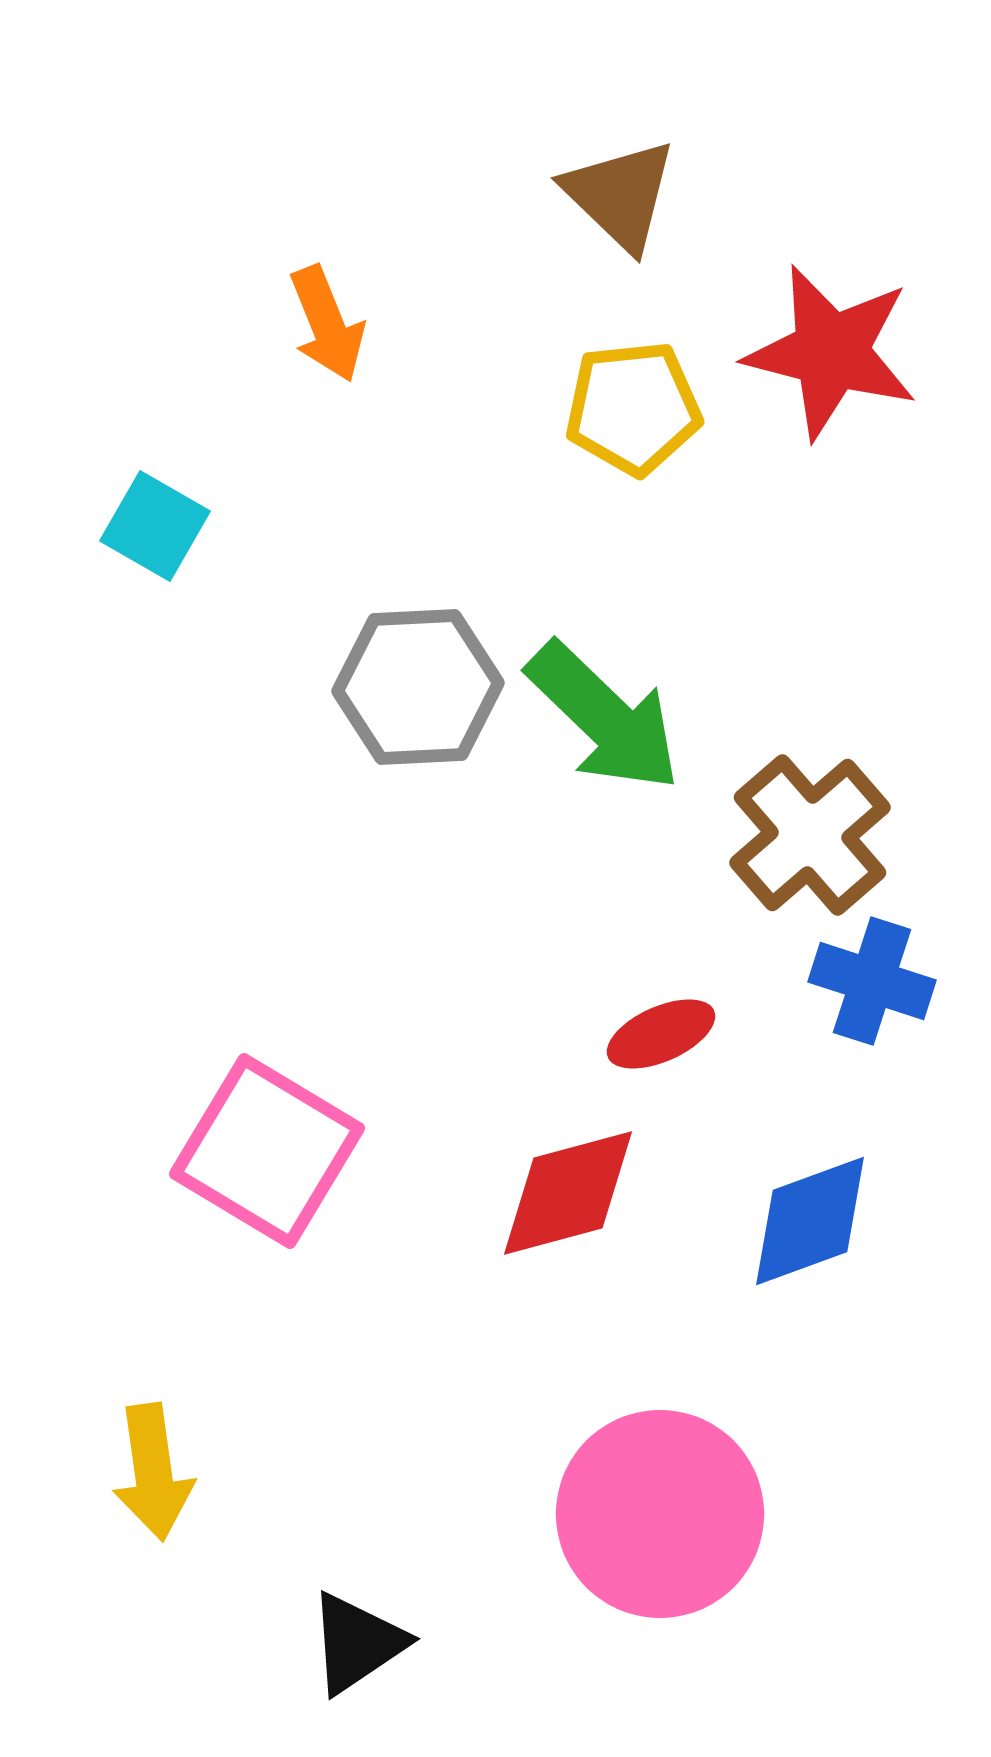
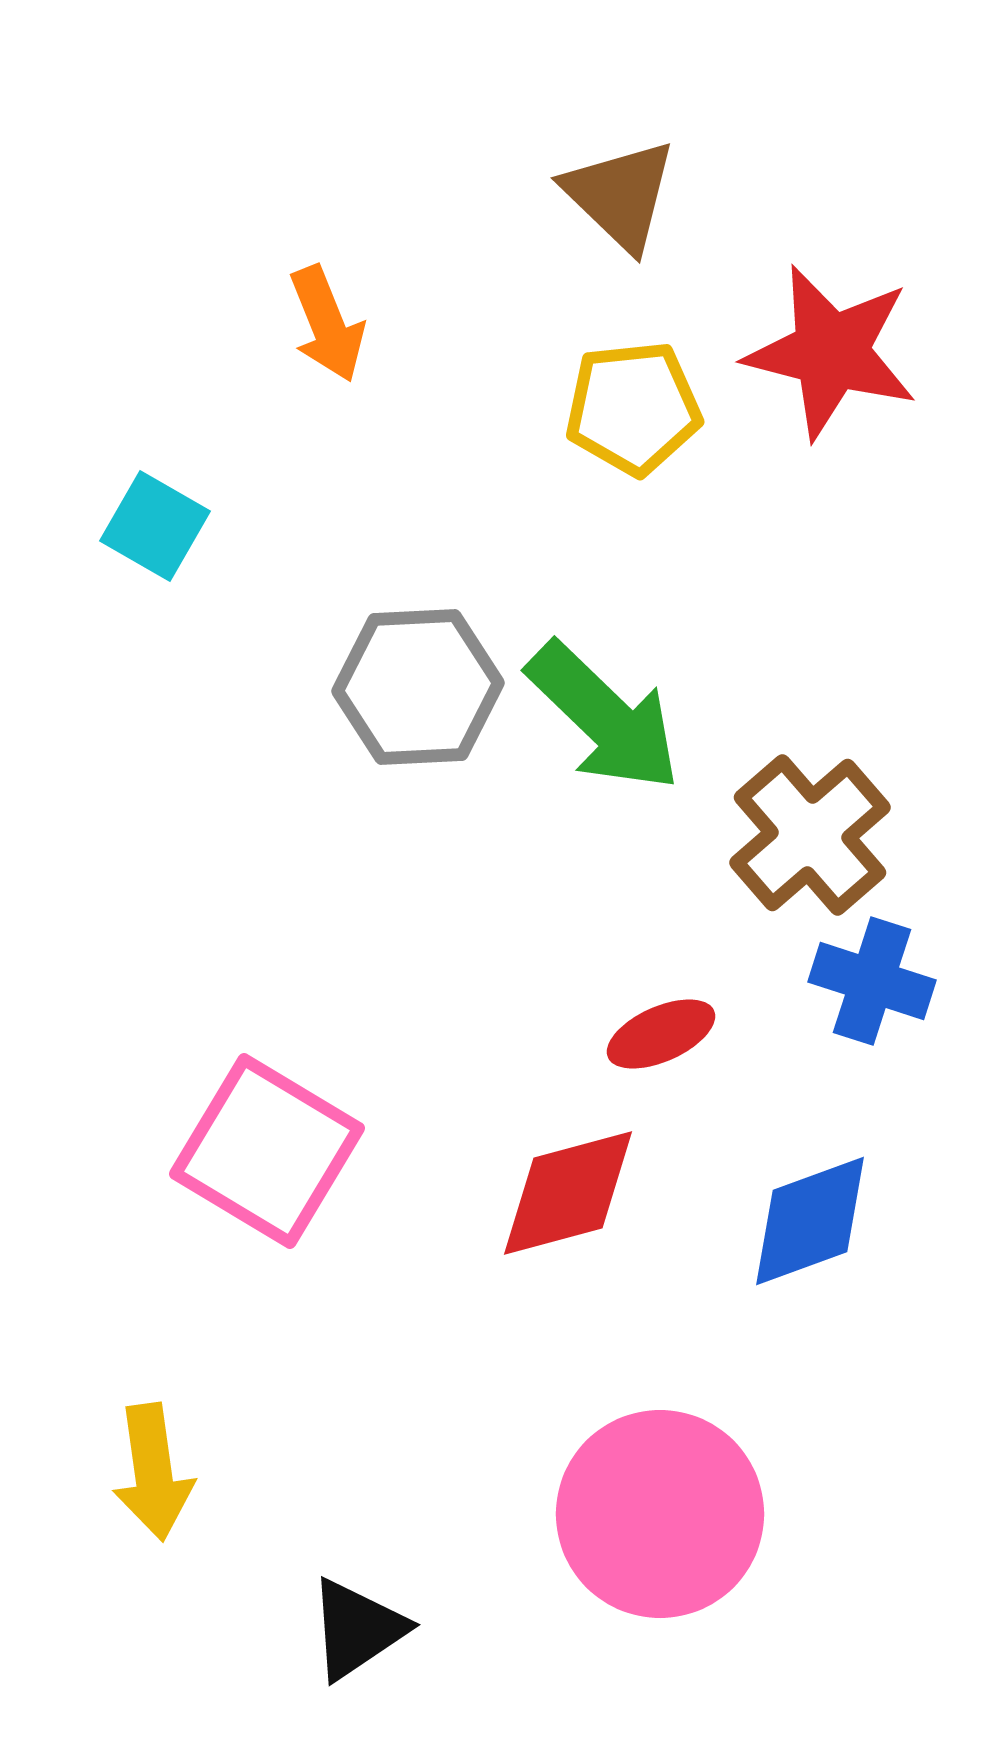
black triangle: moved 14 px up
